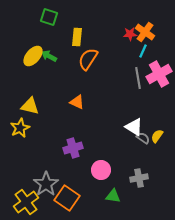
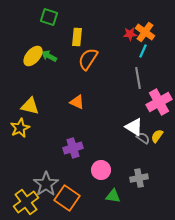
pink cross: moved 28 px down
